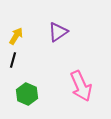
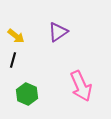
yellow arrow: rotated 96 degrees clockwise
